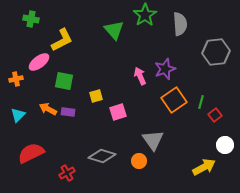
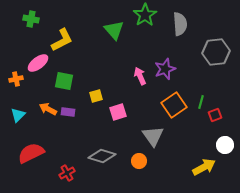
pink ellipse: moved 1 px left, 1 px down
orange square: moved 5 px down
red square: rotated 16 degrees clockwise
gray triangle: moved 4 px up
